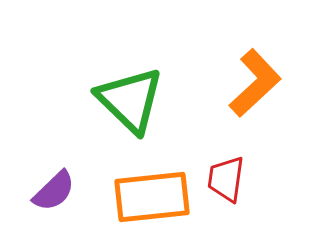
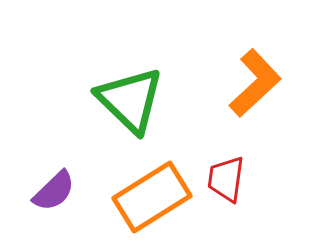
orange rectangle: rotated 26 degrees counterclockwise
